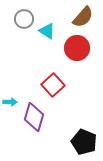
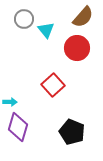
cyan triangle: moved 1 px left, 1 px up; rotated 18 degrees clockwise
purple diamond: moved 16 px left, 10 px down
black pentagon: moved 12 px left, 10 px up
